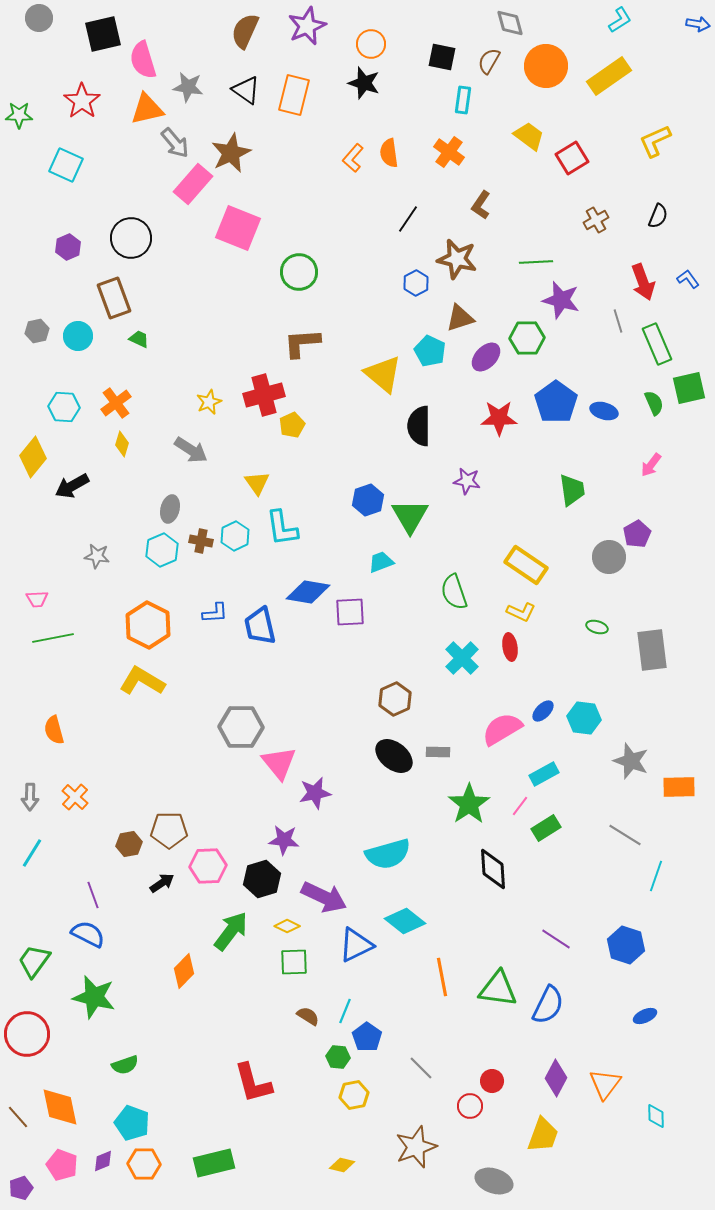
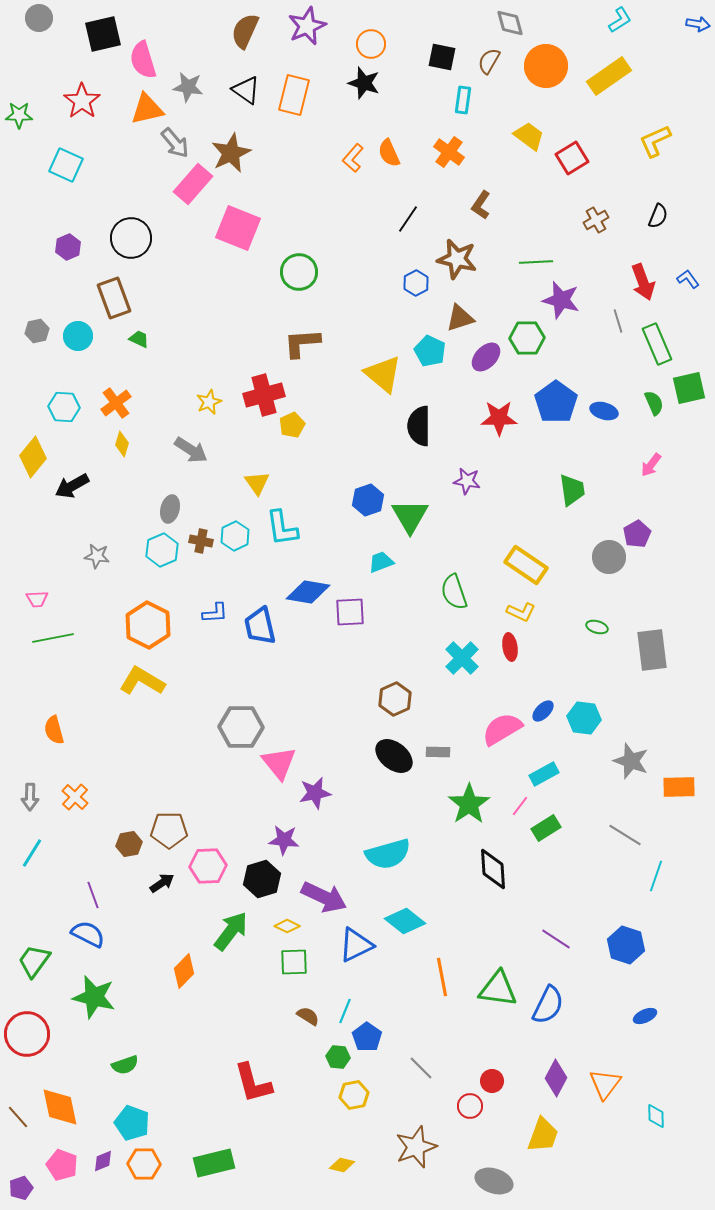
orange semicircle at (389, 153): rotated 16 degrees counterclockwise
